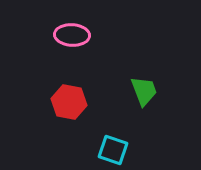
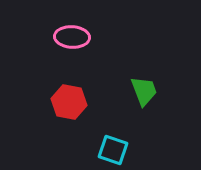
pink ellipse: moved 2 px down
